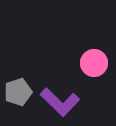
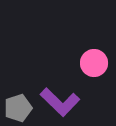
gray pentagon: moved 16 px down
